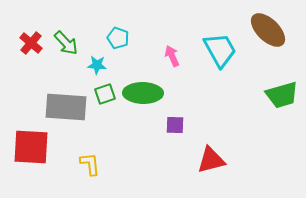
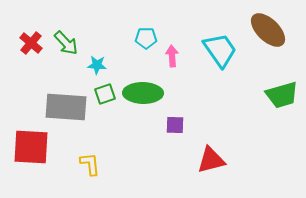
cyan pentagon: moved 28 px right; rotated 20 degrees counterclockwise
cyan trapezoid: rotated 6 degrees counterclockwise
pink arrow: rotated 20 degrees clockwise
